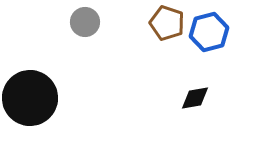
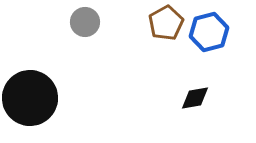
brown pentagon: moved 1 px left; rotated 24 degrees clockwise
